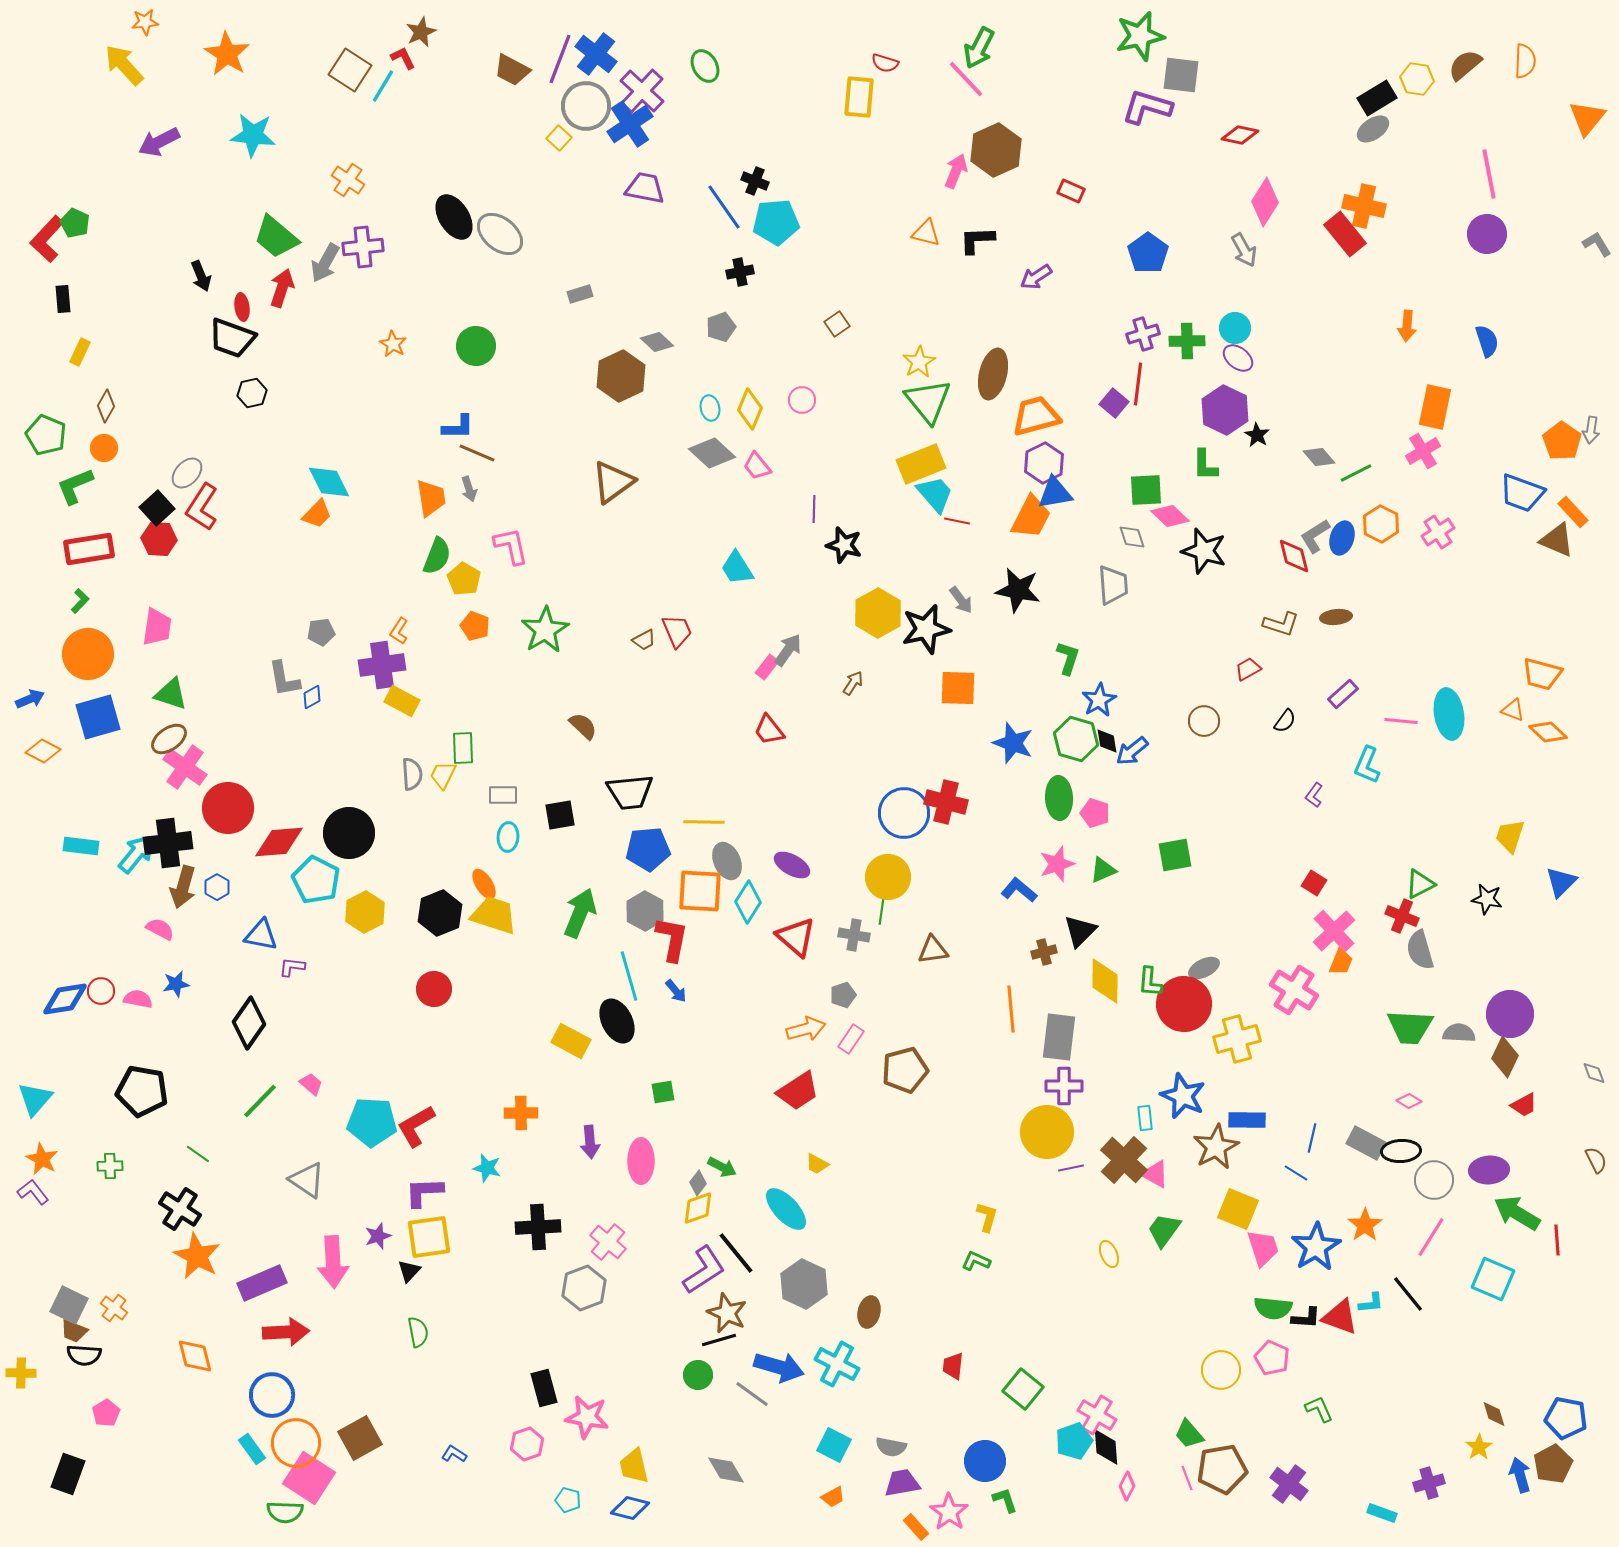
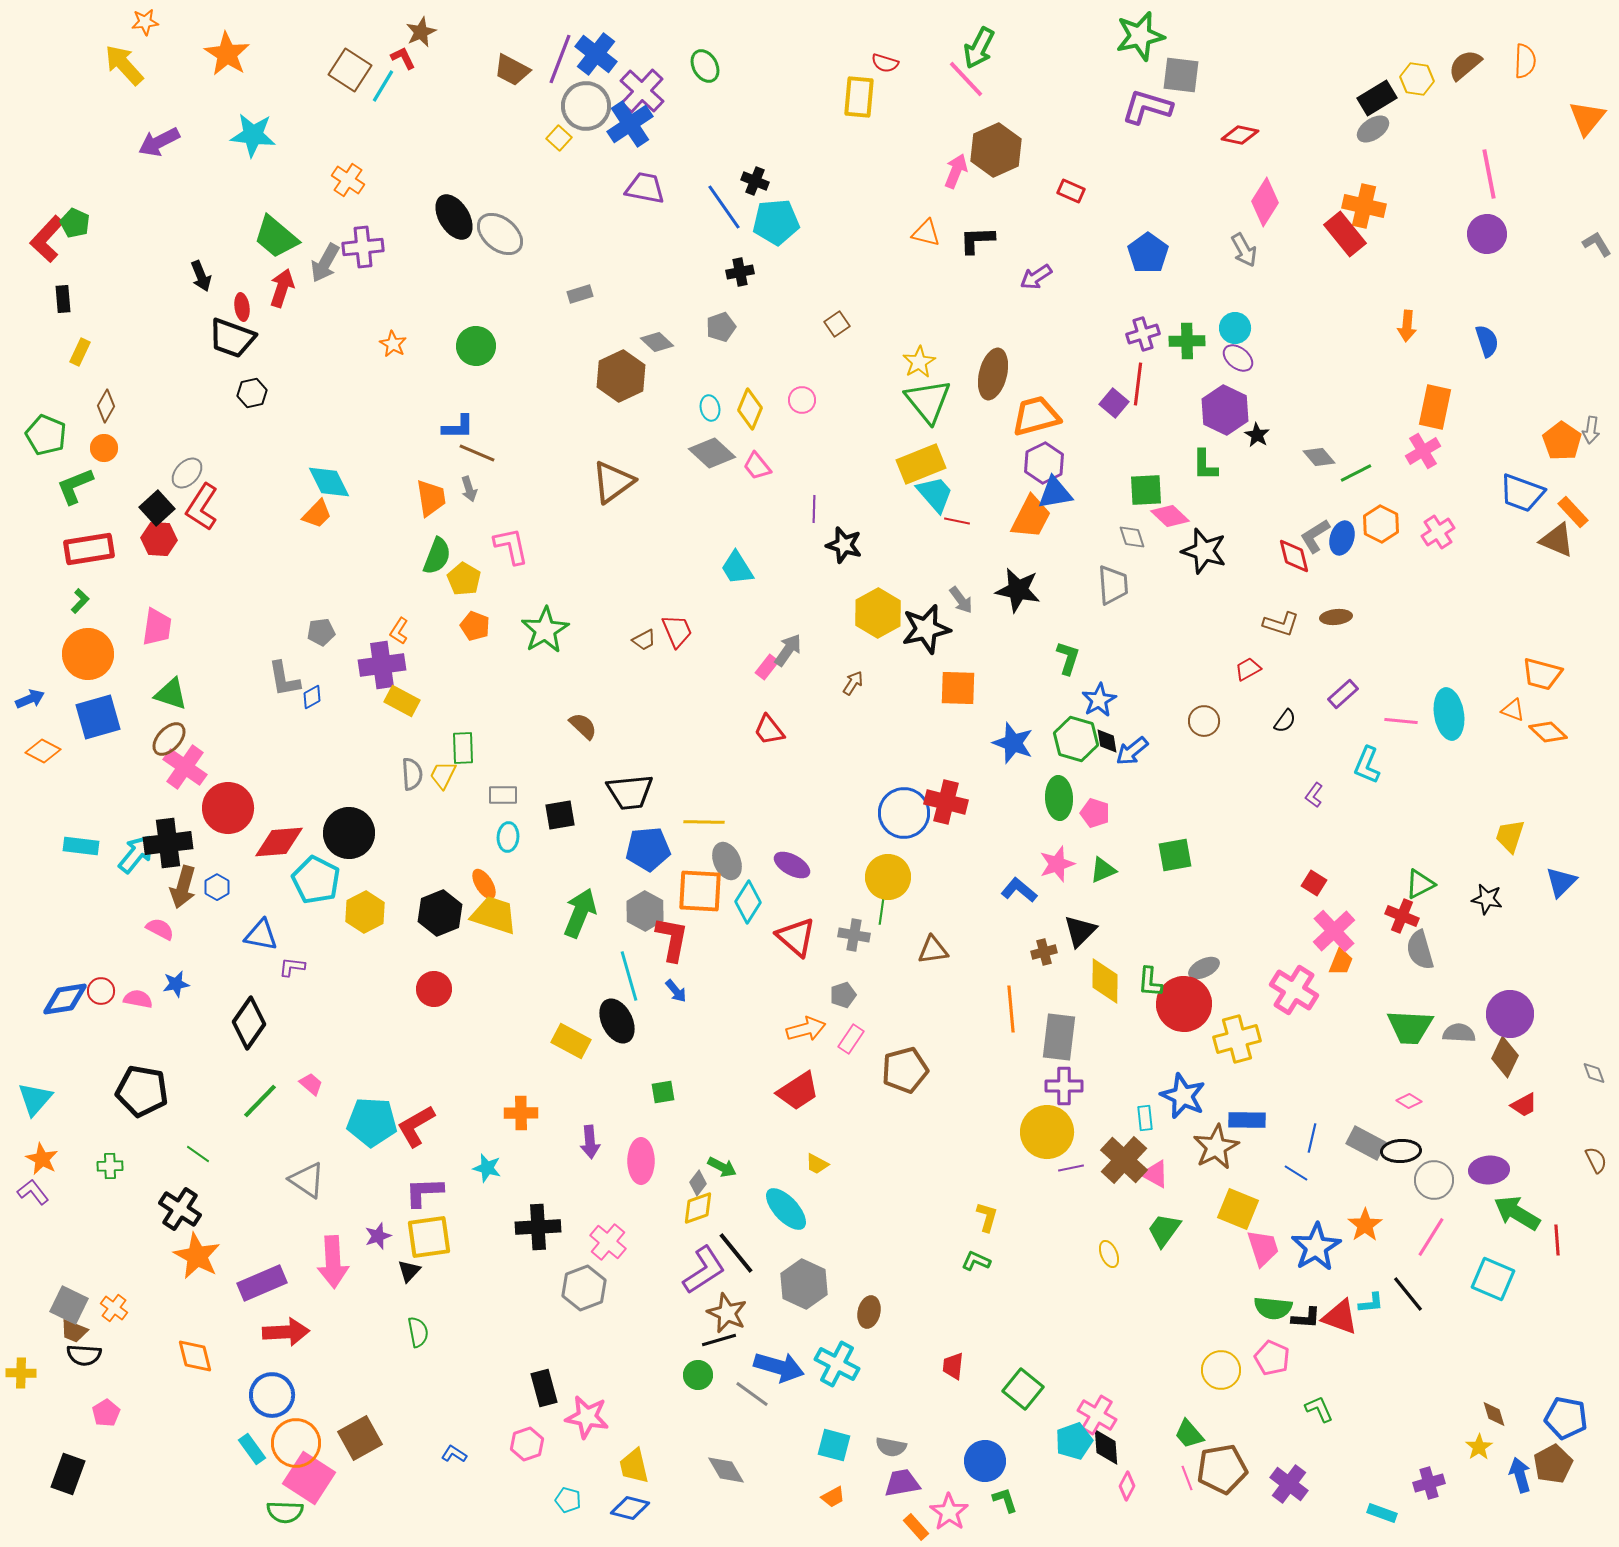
brown ellipse at (169, 739): rotated 12 degrees counterclockwise
cyan square at (834, 1445): rotated 12 degrees counterclockwise
